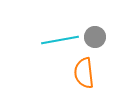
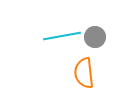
cyan line: moved 2 px right, 4 px up
